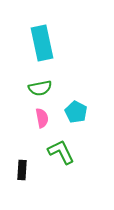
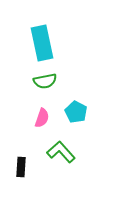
green semicircle: moved 5 px right, 7 px up
pink semicircle: rotated 30 degrees clockwise
green L-shape: rotated 16 degrees counterclockwise
black rectangle: moved 1 px left, 3 px up
